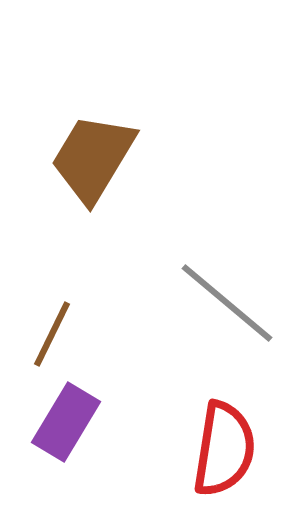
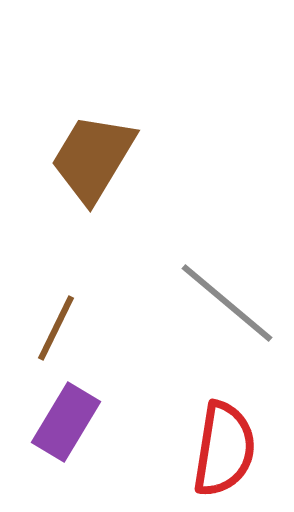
brown line: moved 4 px right, 6 px up
